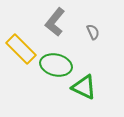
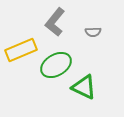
gray semicircle: rotated 112 degrees clockwise
yellow rectangle: moved 1 px down; rotated 68 degrees counterclockwise
green ellipse: rotated 44 degrees counterclockwise
